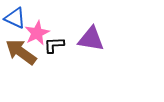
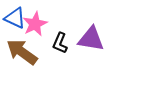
pink star: moved 2 px left, 9 px up
black L-shape: moved 6 px right, 2 px up; rotated 65 degrees counterclockwise
brown arrow: moved 1 px right
